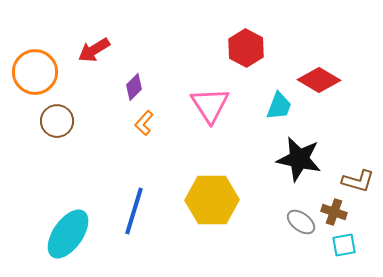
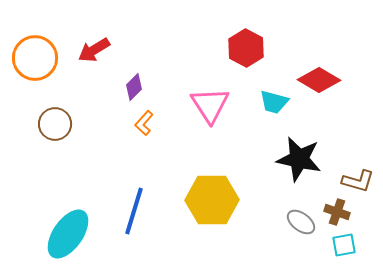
orange circle: moved 14 px up
cyan trapezoid: moved 5 px left, 4 px up; rotated 84 degrees clockwise
brown circle: moved 2 px left, 3 px down
brown cross: moved 3 px right
